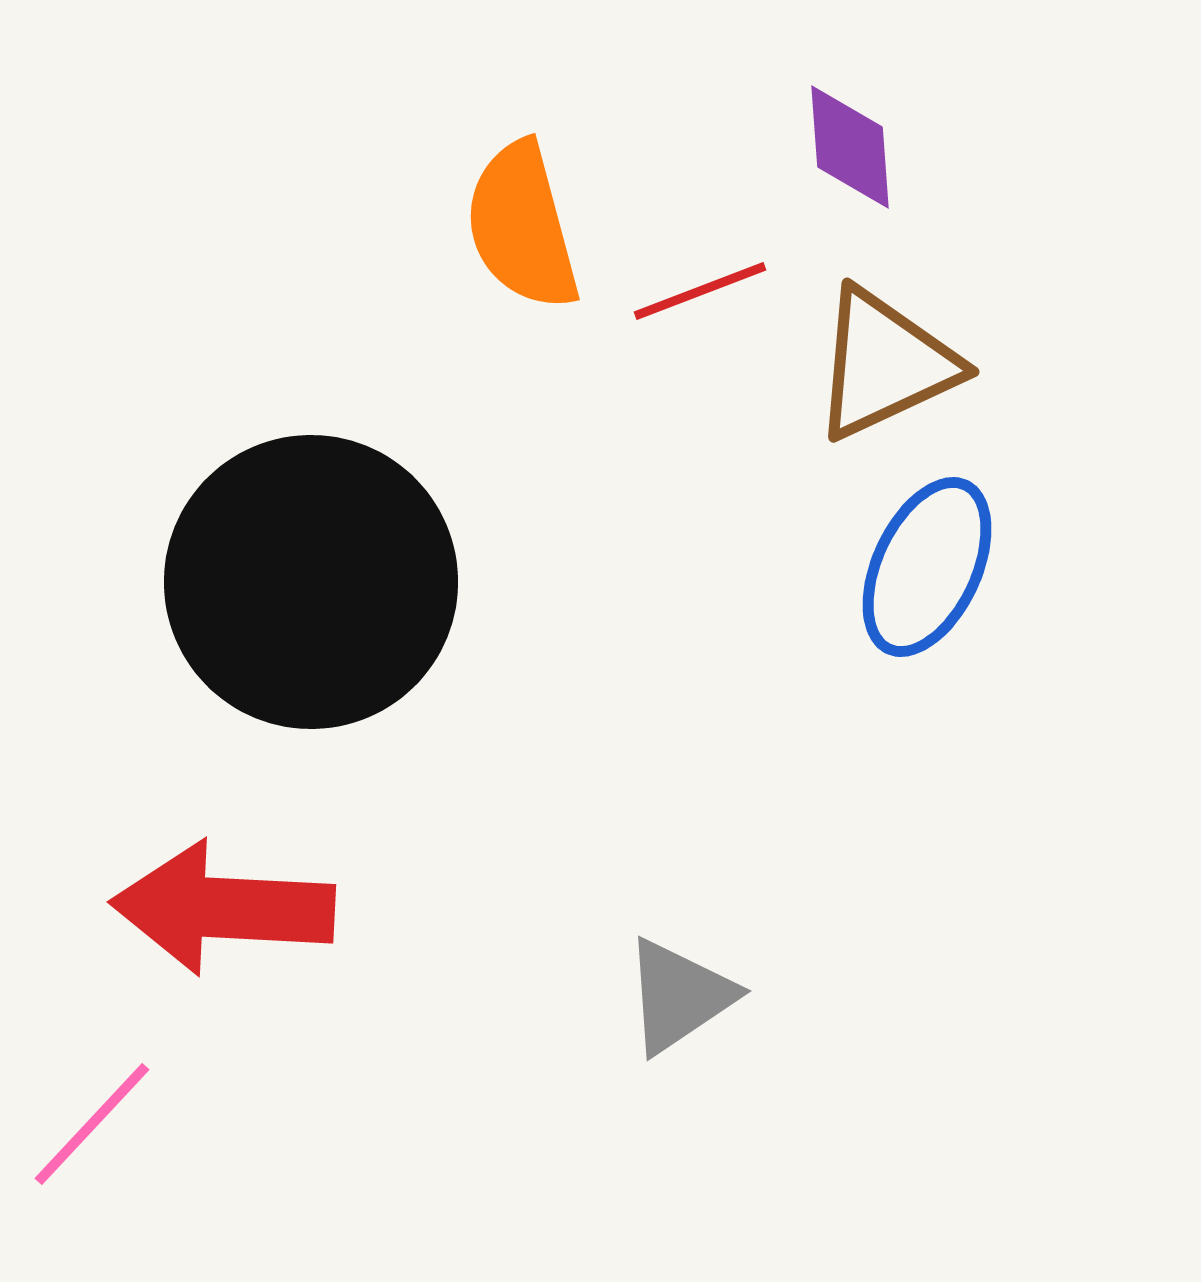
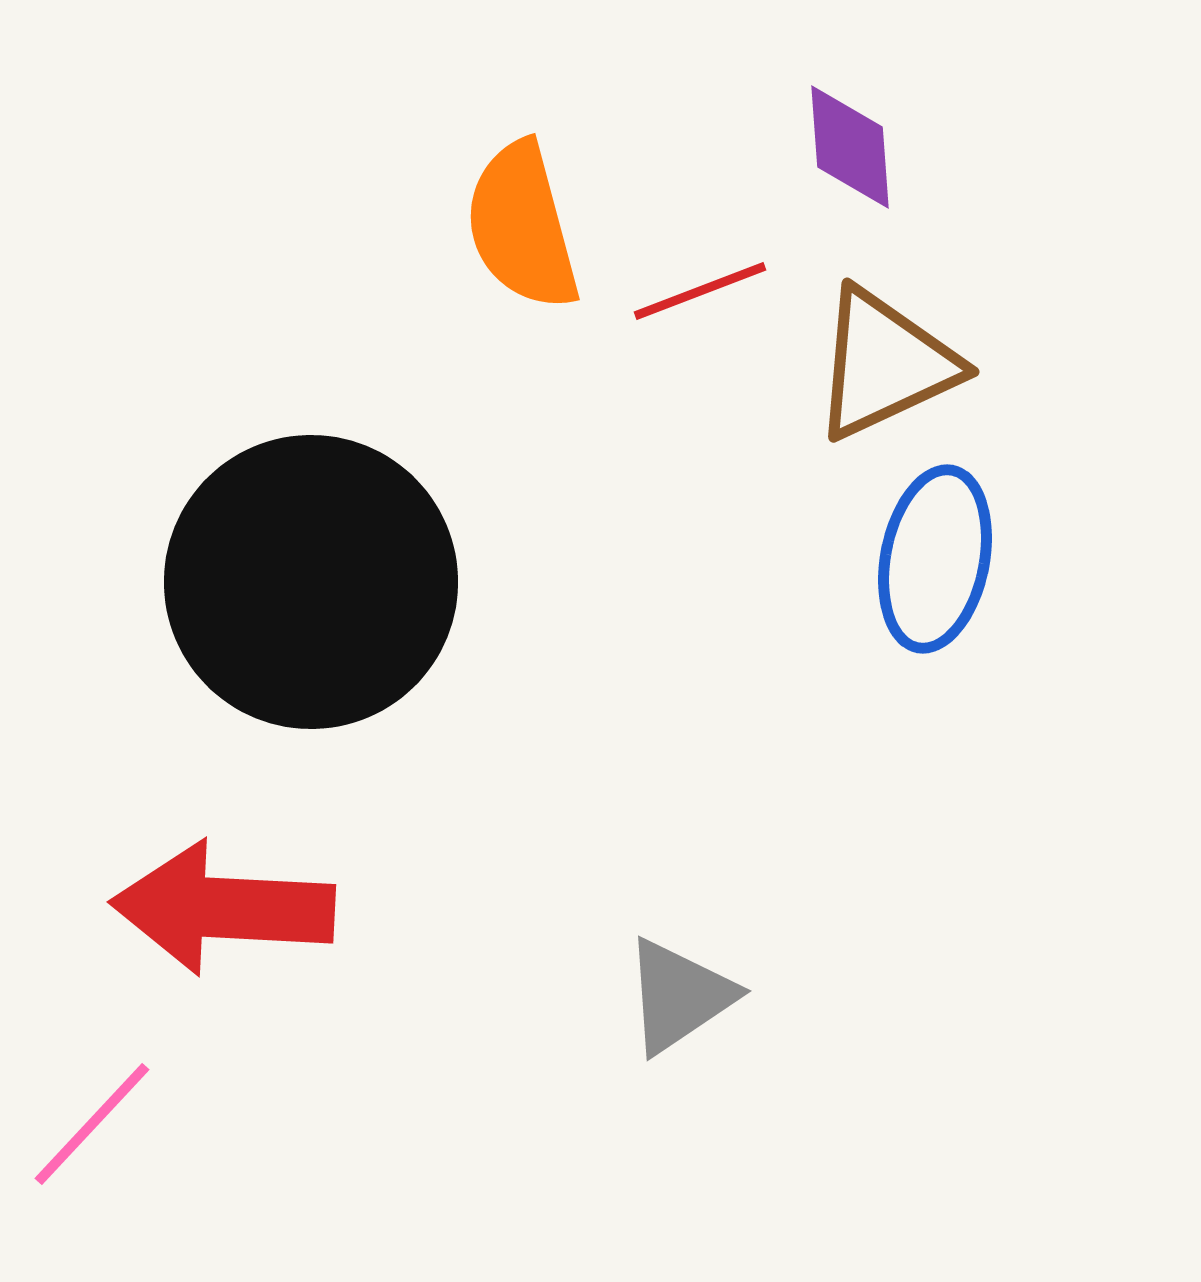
blue ellipse: moved 8 px right, 8 px up; rotated 14 degrees counterclockwise
